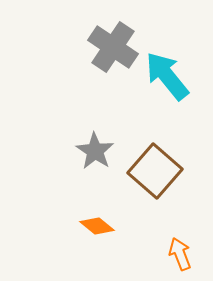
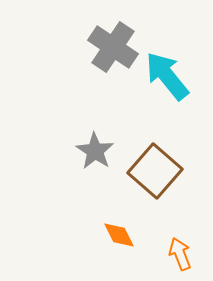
orange diamond: moved 22 px right, 9 px down; rotated 24 degrees clockwise
